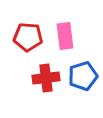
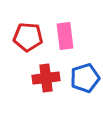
blue pentagon: moved 2 px right, 2 px down
